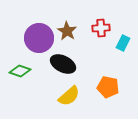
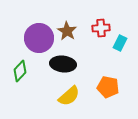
cyan rectangle: moved 3 px left
black ellipse: rotated 20 degrees counterclockwise
green diamond: rotated 65 degrees counterclockwise
